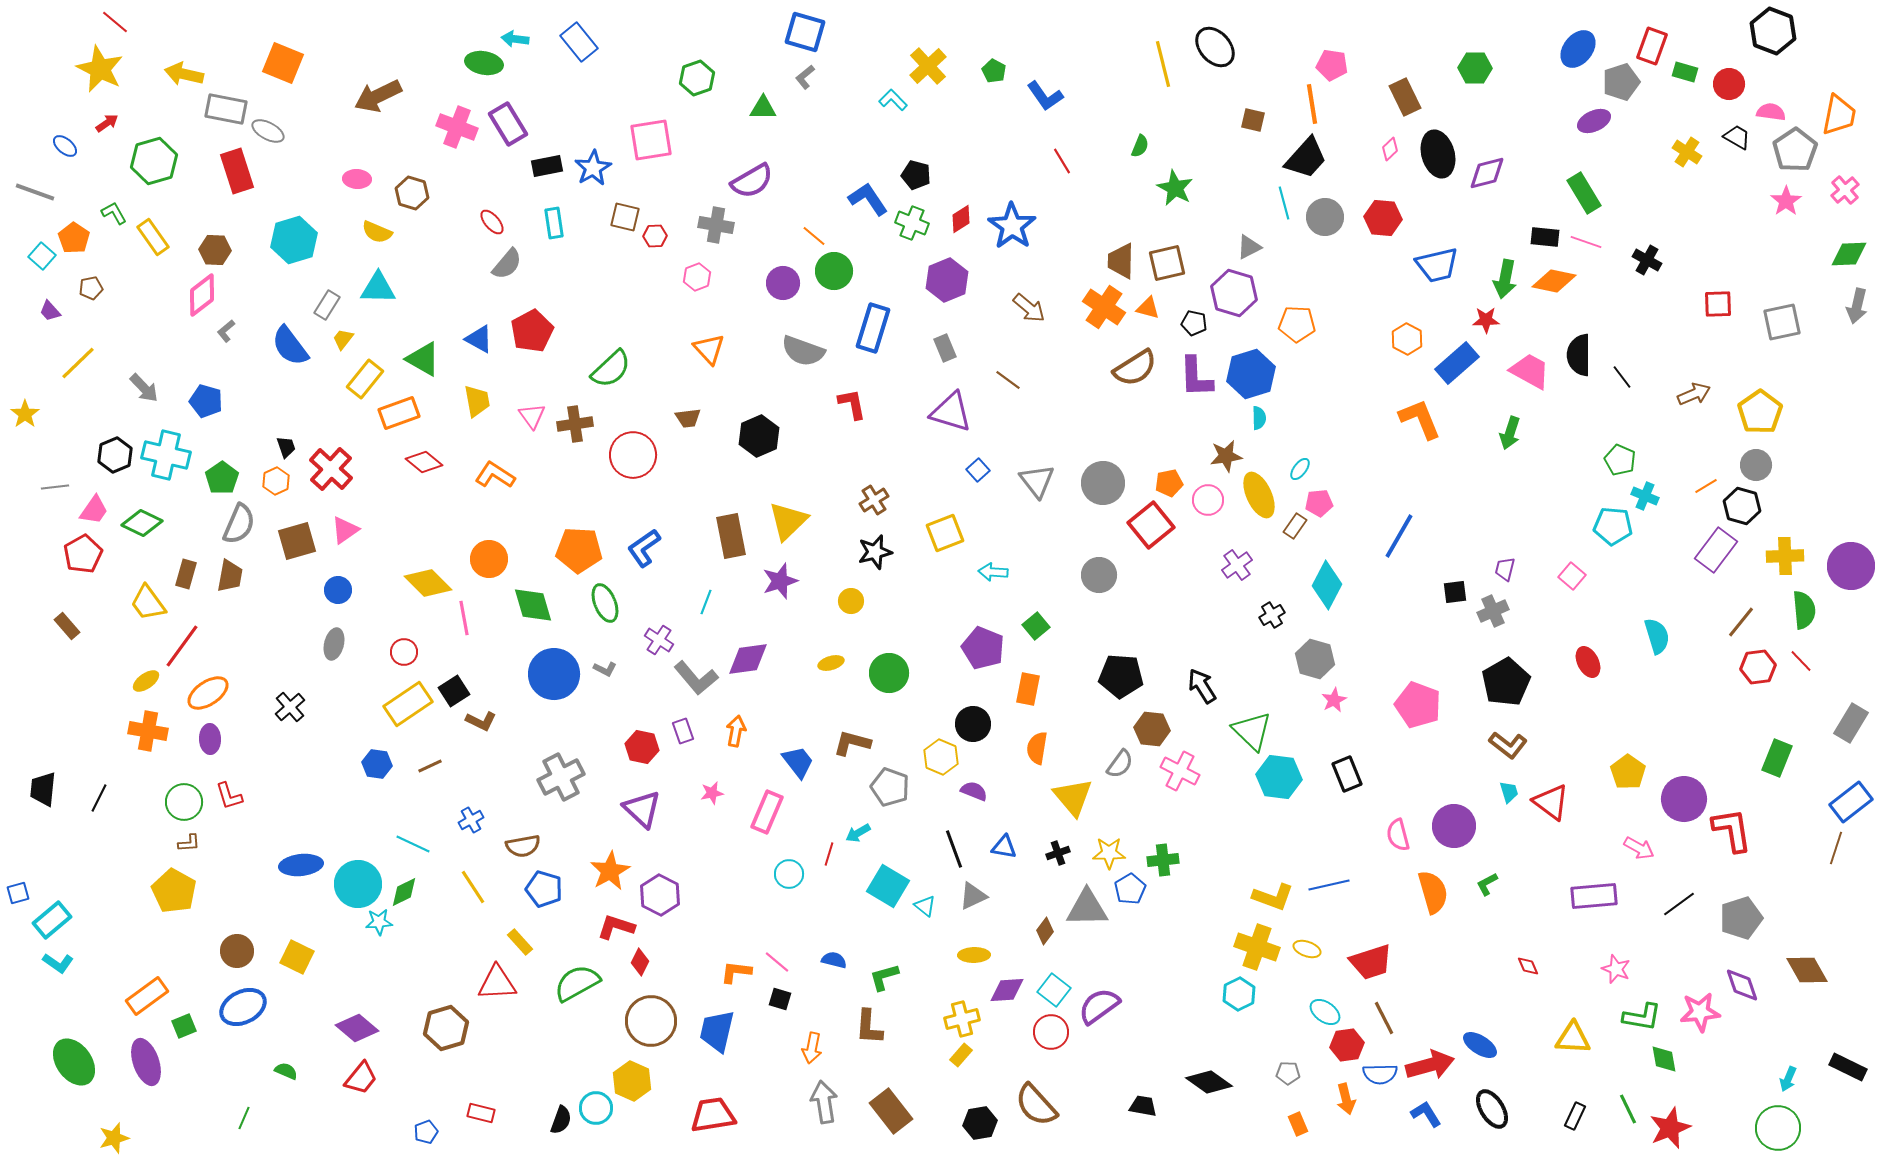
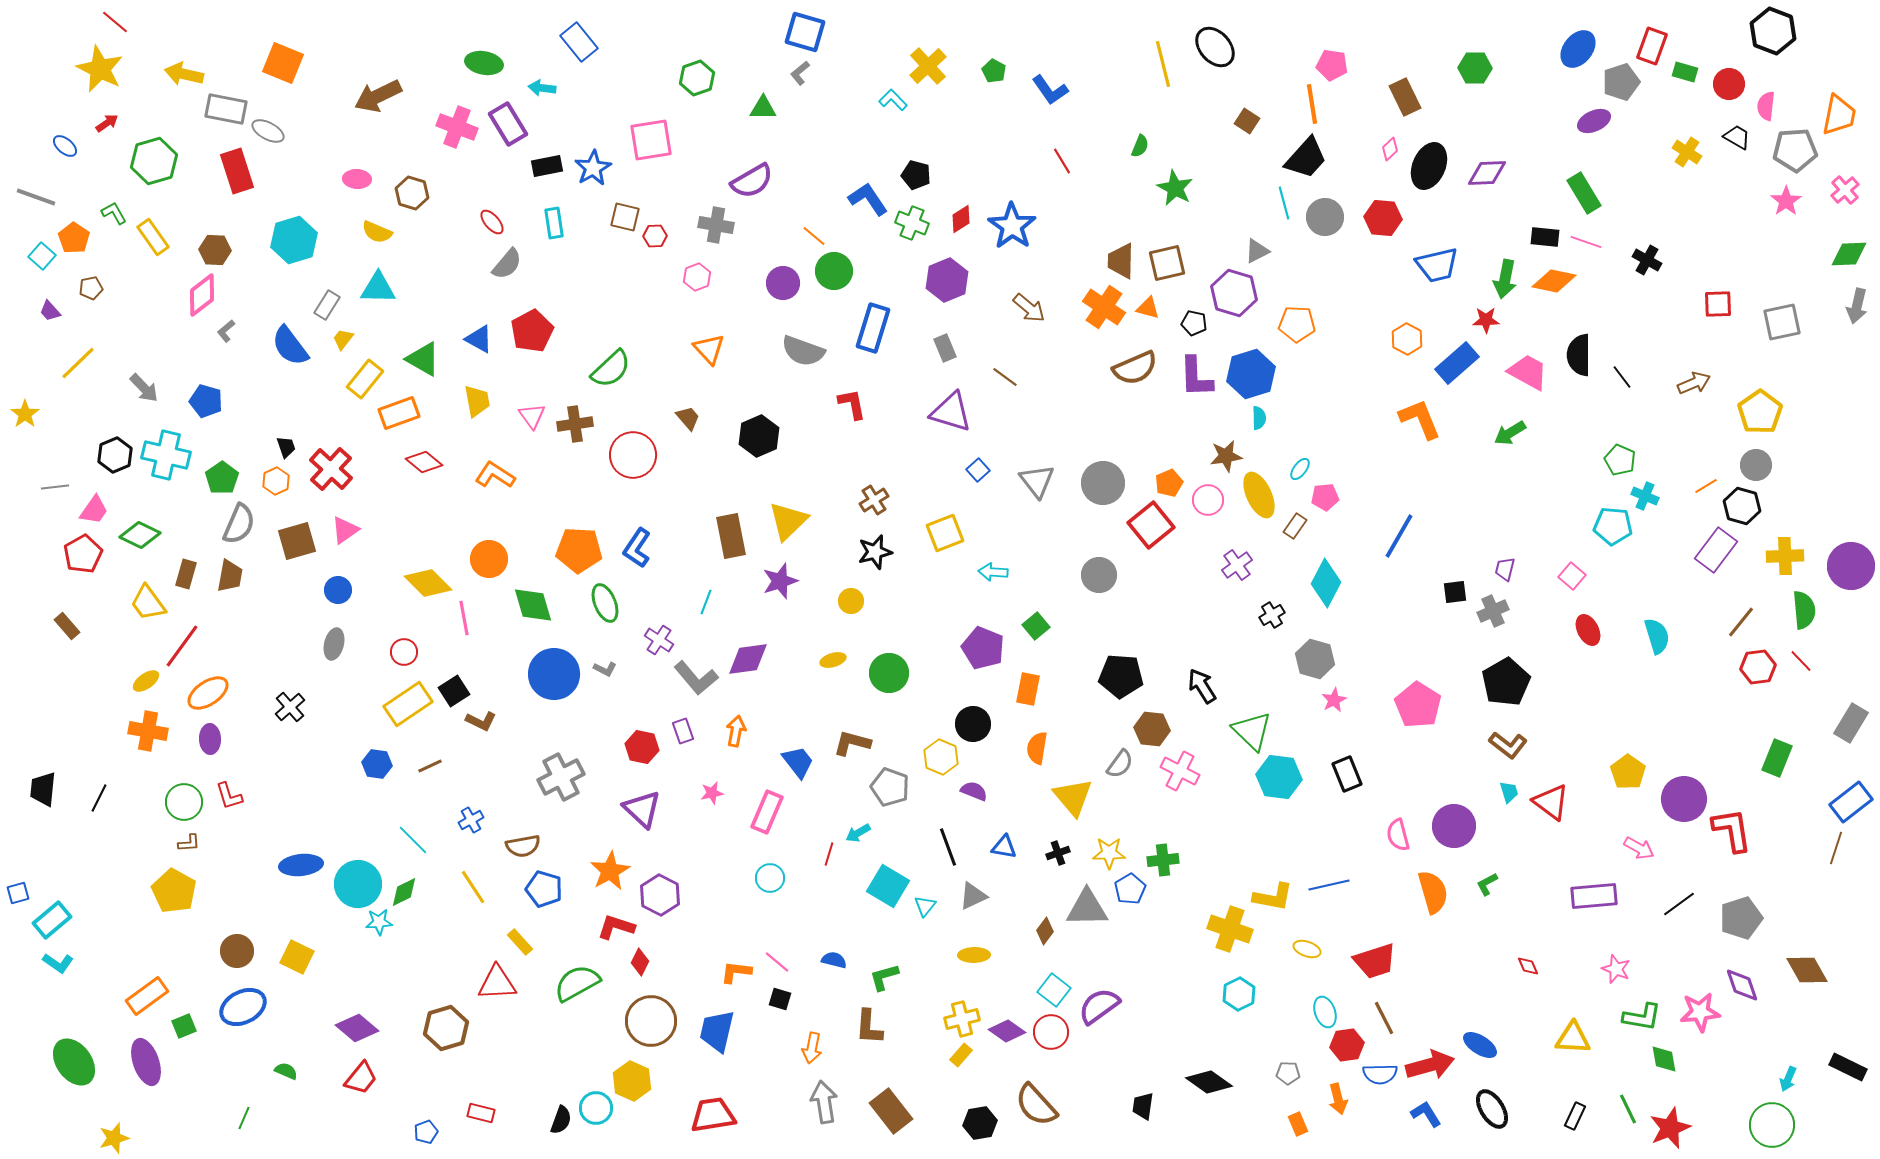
cyan arrow at (515, 39): moved 27 px right, 49 px down
gray L-shape at (805, 77): moved 5 px left, 4 px up
blue L-shape at (1045, 96): moved 5 px right, 6 px up
pink semicircle at (1771, 112): moved 5 px left, 6 px up; rotated 92 degrees counterclockwise
brown square at (1253, 120): moved 6 px left, 1 px down; rotated 20 degrees clockwise
gray pentagon at (1795, 150): rotated 30 degrees clockwise
black ellipse at (1438, 154): moved 9 px left, 12 px down; rotated 39 degrees clockwise
purple diamond at (1487, 173): rotated 12 degrees clockwise
gray line at (35, 192): moved 1 px right, 5 px down
gray triangle at (1249, 247): moved 8 px right, 4 px down
brown semicircle at (1135, 368): rotated 9 degrees clockwise
pink trapezoid at (1530, 371): moved 2 px left, 1 px down
brown line at (1008, 380): moved 3 px left, 3 px up
brown arrow at (1694, 394): moved 11 px up
brown trapezoid at (688, 418): rotated 124 degrees counterclockwise
green arrow at (1510, 433): rotated 40 degrees clockwise
orange pentagon at (1169, 483): rotated 12 degrees counterclockwise
pink pentagon at (1319, 503): moved 6 px right, 6 px up
green diamond at (142, 523): moved 2 px left, 12 px down
blue L-shape at (644, 548): moved 7 px left; rotated 21 degrees counterclockwise
cyan diamond at (1327, 585): moved 1 px left, 2 px up
red ellipse at (1588, 662): moved 32 px up
yellow ellipse at (831, 663): moved 2 px right, 3 px up
pink pentagon at (1418, 705): rotated 12 degrees clockwise
cyan line at (413, 844): moved 4 px up; rotated 20 degrees clockwise
black line at (954, 849): moved 6 px left, 2 px up
cyan circle at (789, 874): moved 19 px left, 4 px down
yellow L-shape at (1273, 897): rotated 9 degrees counterclockwise
cyan triangle at (925, 906): rotated 30 degrees clockwise
yellow cross at (1257, 947): moved 27 px left, 18 px up
red trapezoid at (1371, 962): moved 4 px right, 1 px up
purple diamond at (1007, 990): moved 41 px down; rotated 39 degrees clockwise
cyan ellipse at (1325, 1012): rotated 36 degrees clockwise
orange arrow at (1346, 1099): moved 8 px left
black trapezoid at (1143, 1106): rotated 92 degrees counterclockwise
green circle at (1778, 1128): moved 6 px left, 3 px up
